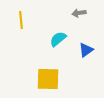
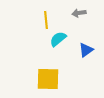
yellow line: moved 25 px right
